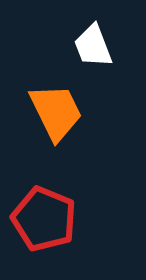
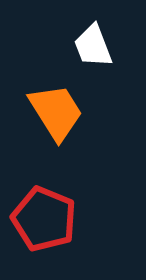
orange trapezoid: rotated 6 degrees counterclockwise
